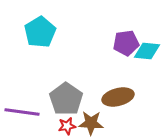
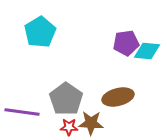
red star: moved 2 px right, 1 px down; rotated 12 degrees clockwise
